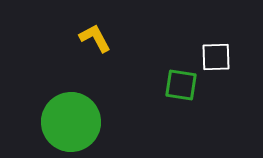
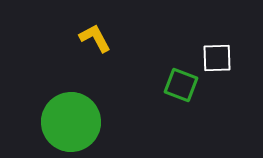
white square: moved 1 px right, 1 px down
green square: rotated 12 degrees clockwise
